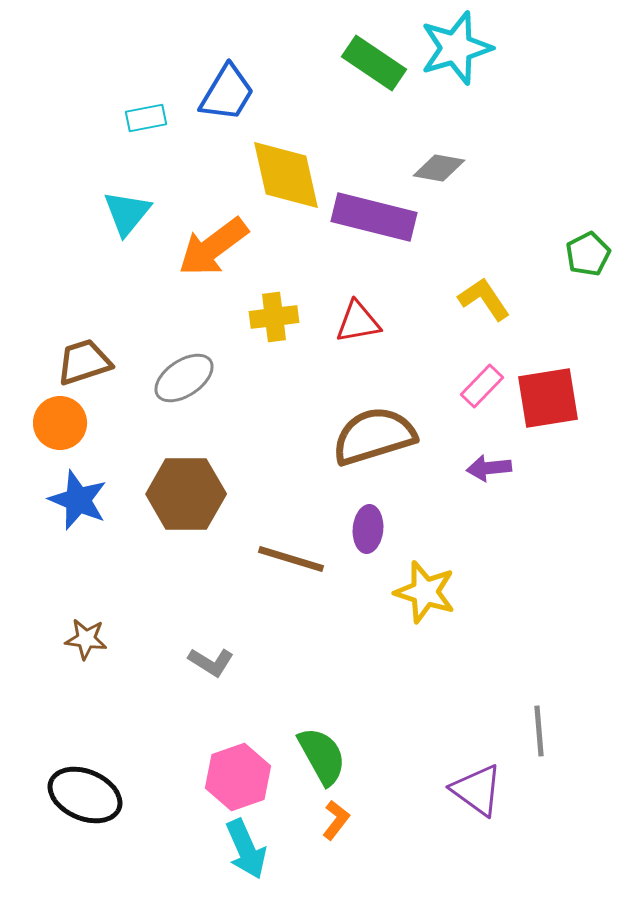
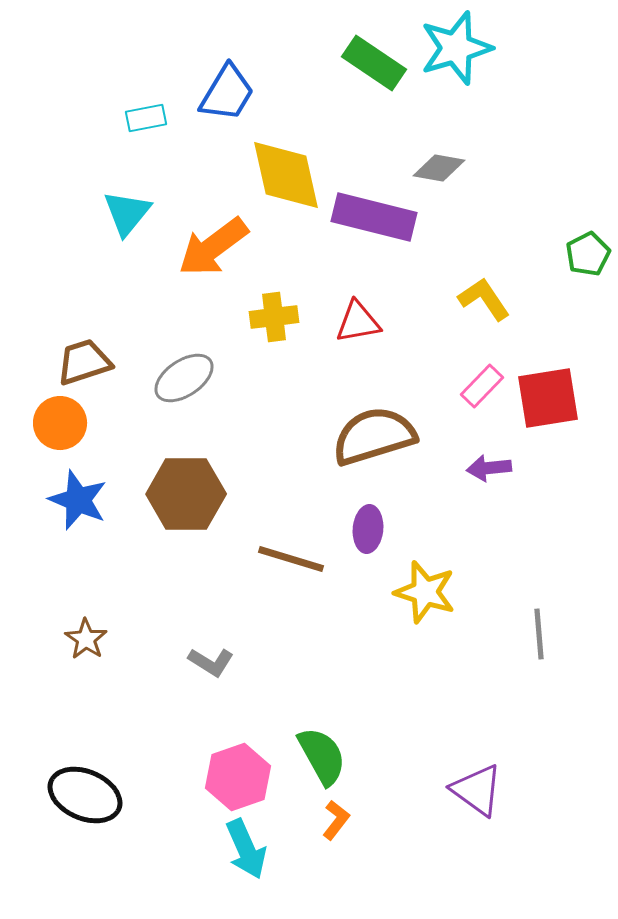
brown star: rotated 27 degrees clockwise
gray line: moved 97 px up
